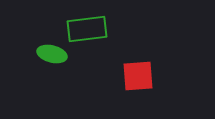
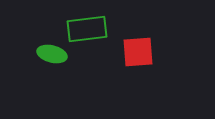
red square: moved 24 px up
